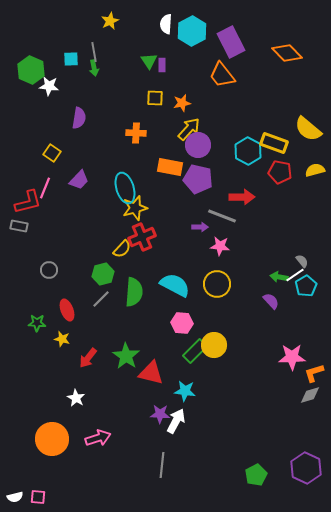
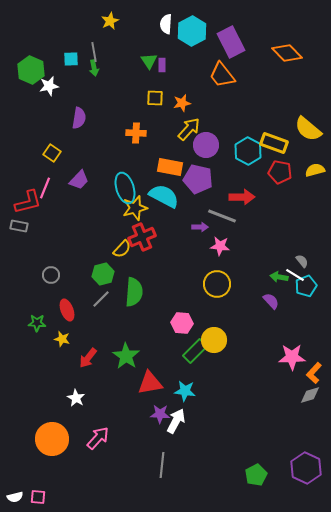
white star at (49, 86): rotated 18 degrees counterclockwise
purple circle at (198, 145): moved 8 px right
gray circle at (49, 270): moved 2 px right, 5 px down
white line at (295, 275): rotated 66 degrees clockwise
cyan semicircle at (175, 285): moved 11 px left, 89 px up
cyan pentagon at (306, 286): rotated 10 degrees clockwise
yellow circle at (214, 345): moved 5 px up
red triangle at (151, 373): moved 1 px left, 10 px down; rotated 24 degrees counterclockwise
orange L-shape at (314, 373): rotated 30 degrees counterclockwise
pink arrow at (98, 438): rotated 30 degrees counterclockwise
